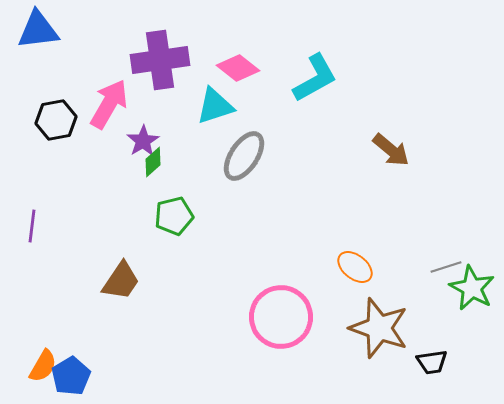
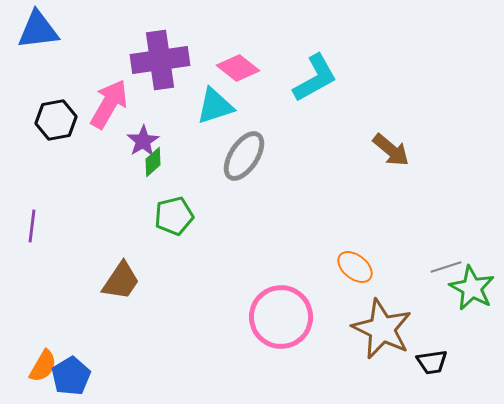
brown star: moved 3 px right, 1 px down; rotated 6 degrees clockwise
